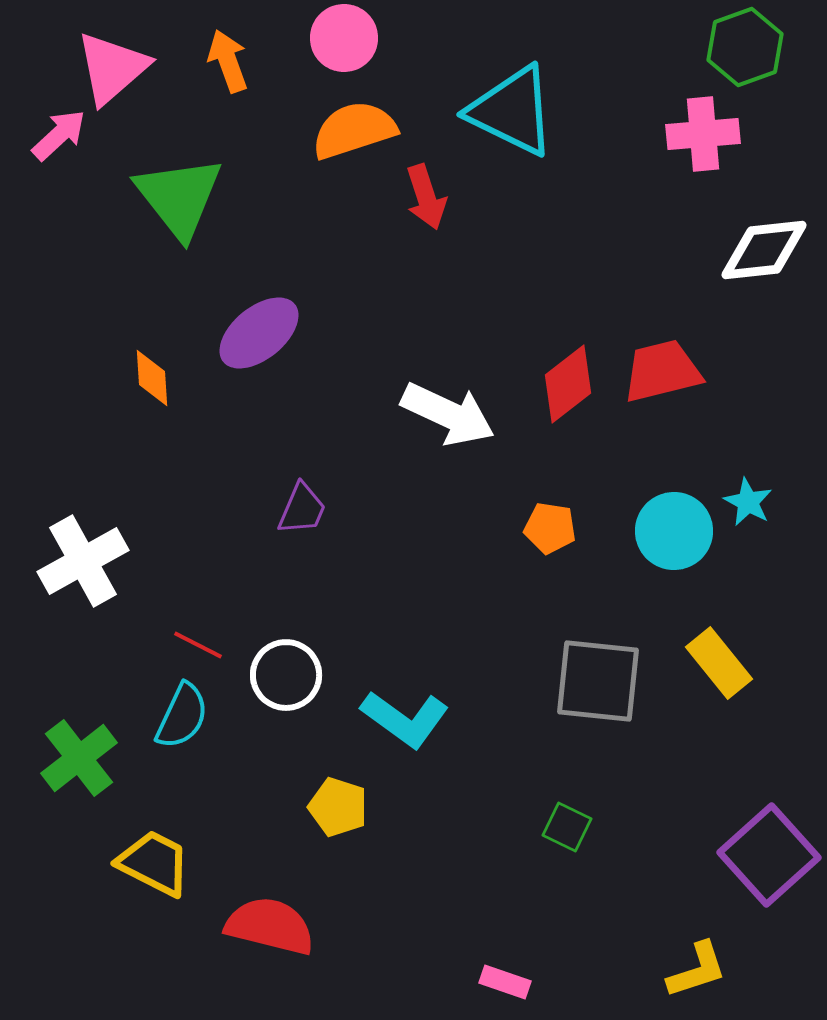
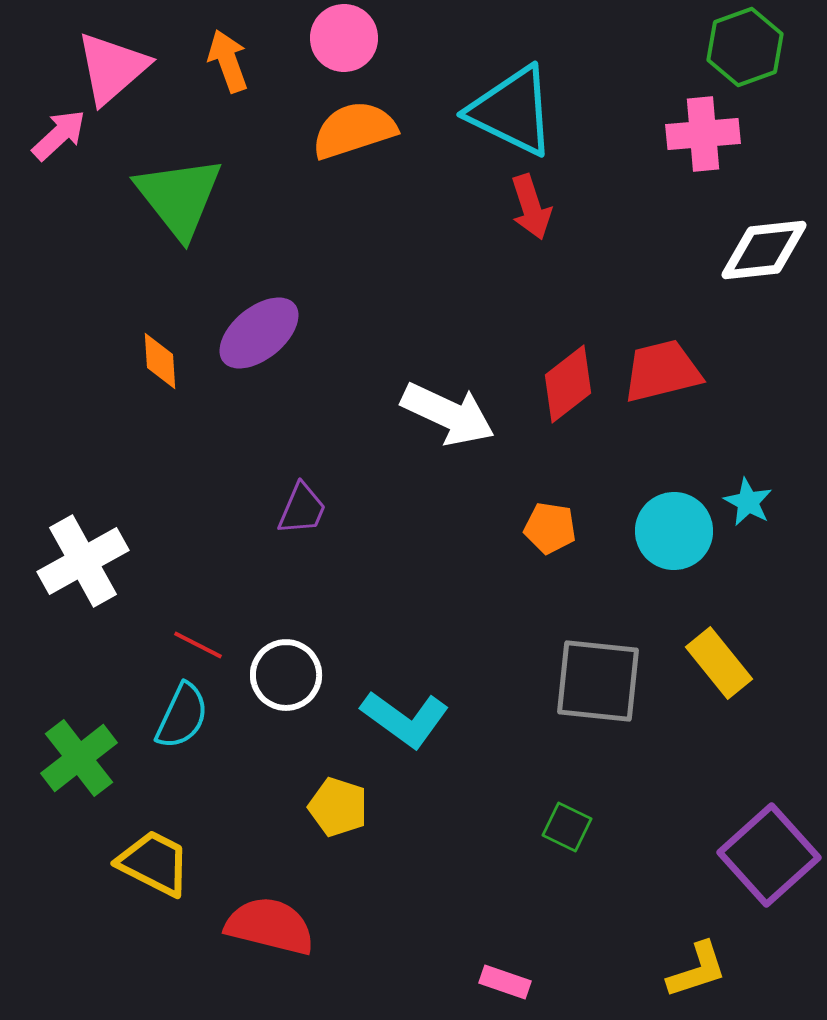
red arrow: moved 105 px right, 10 px down
orange diamond: moved 8 px right, 17 px up
